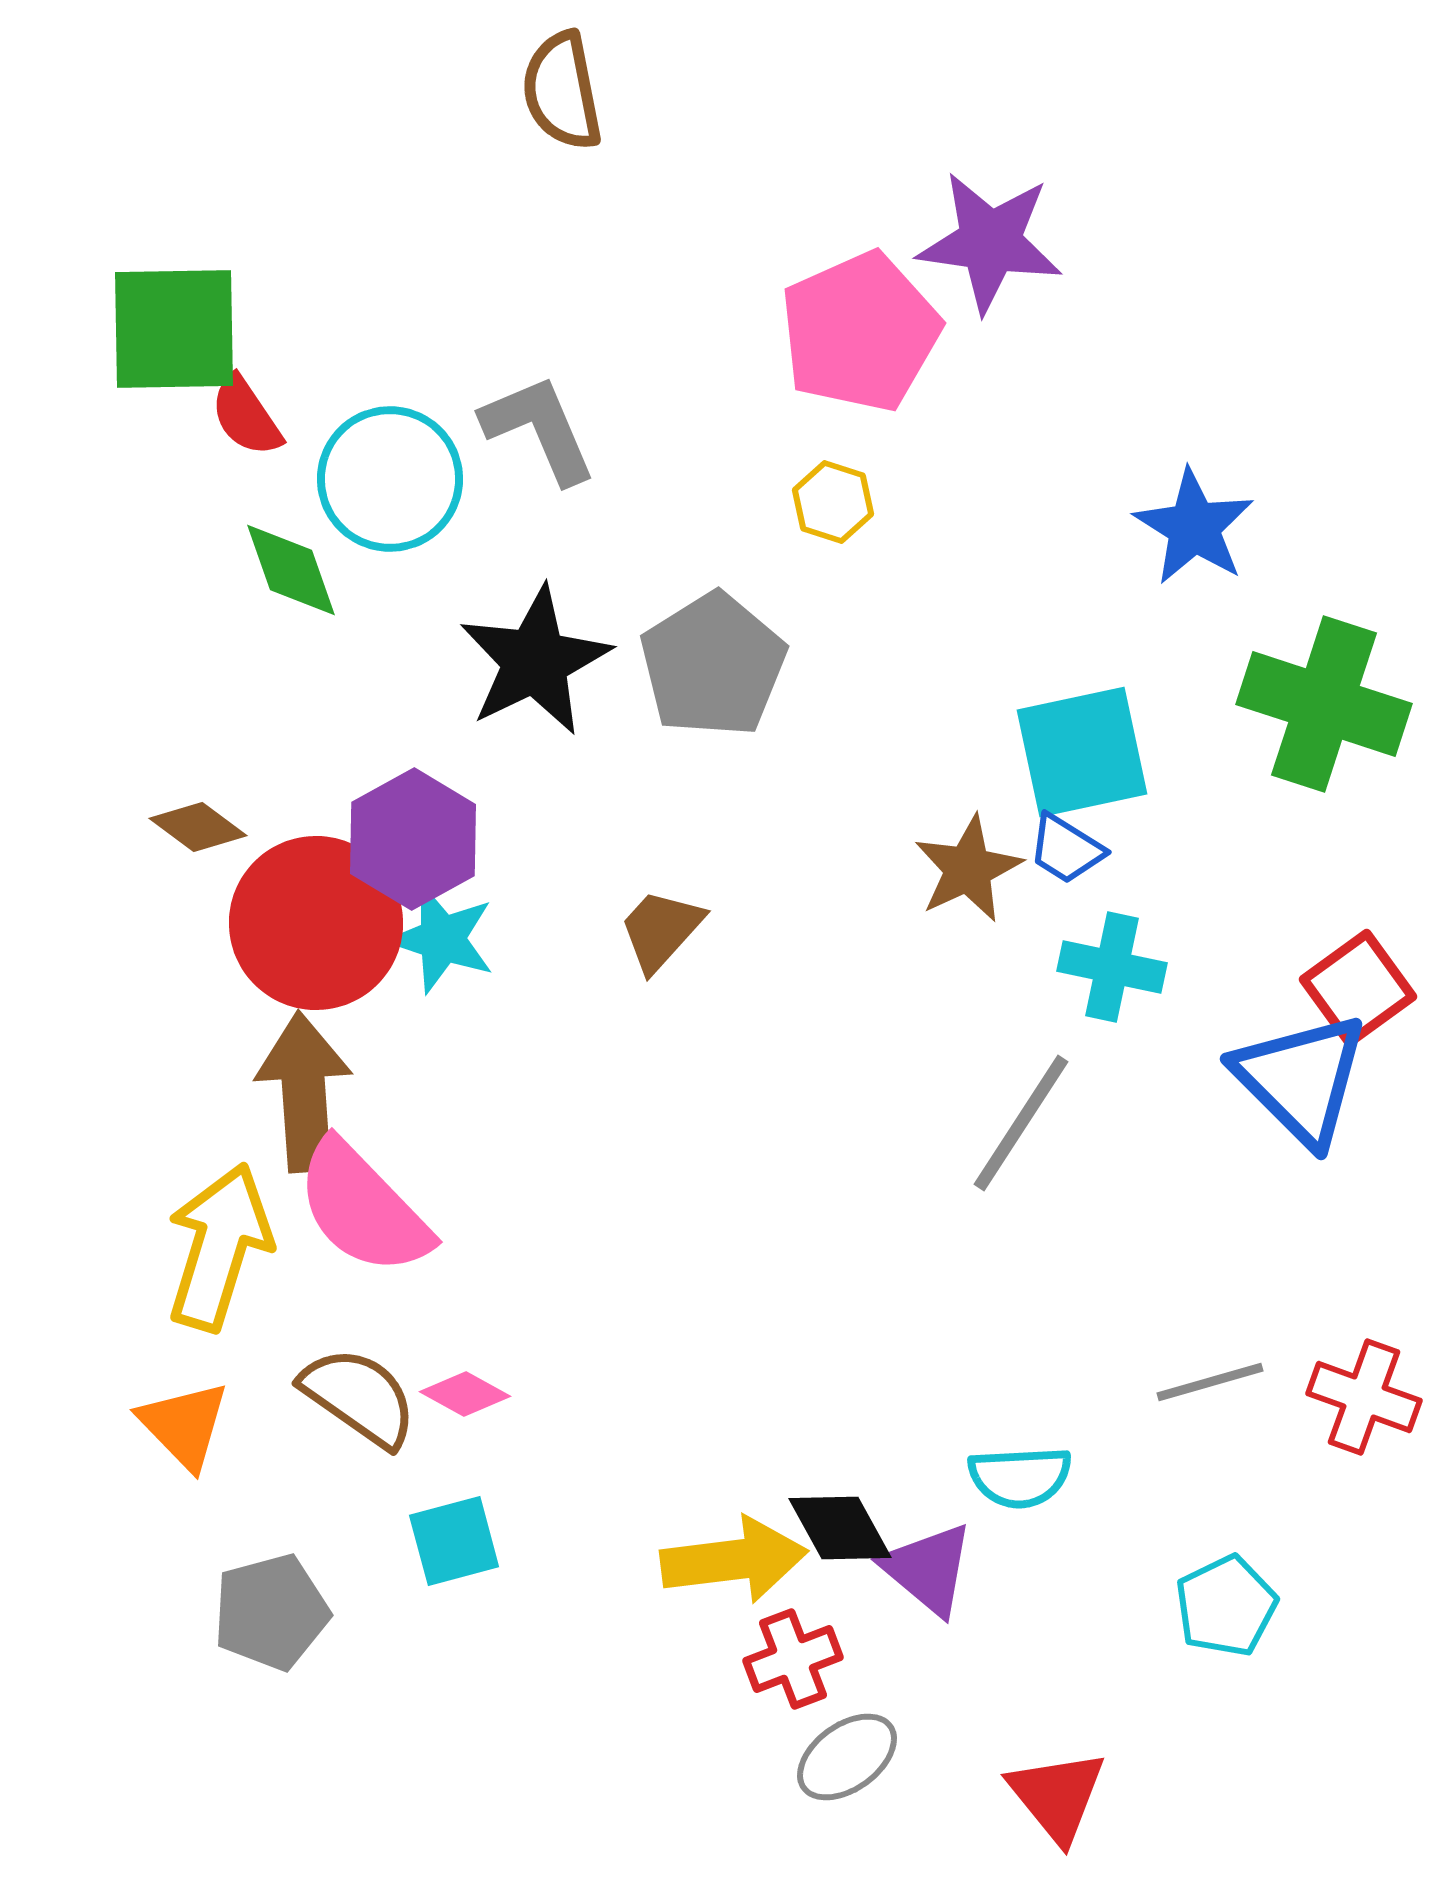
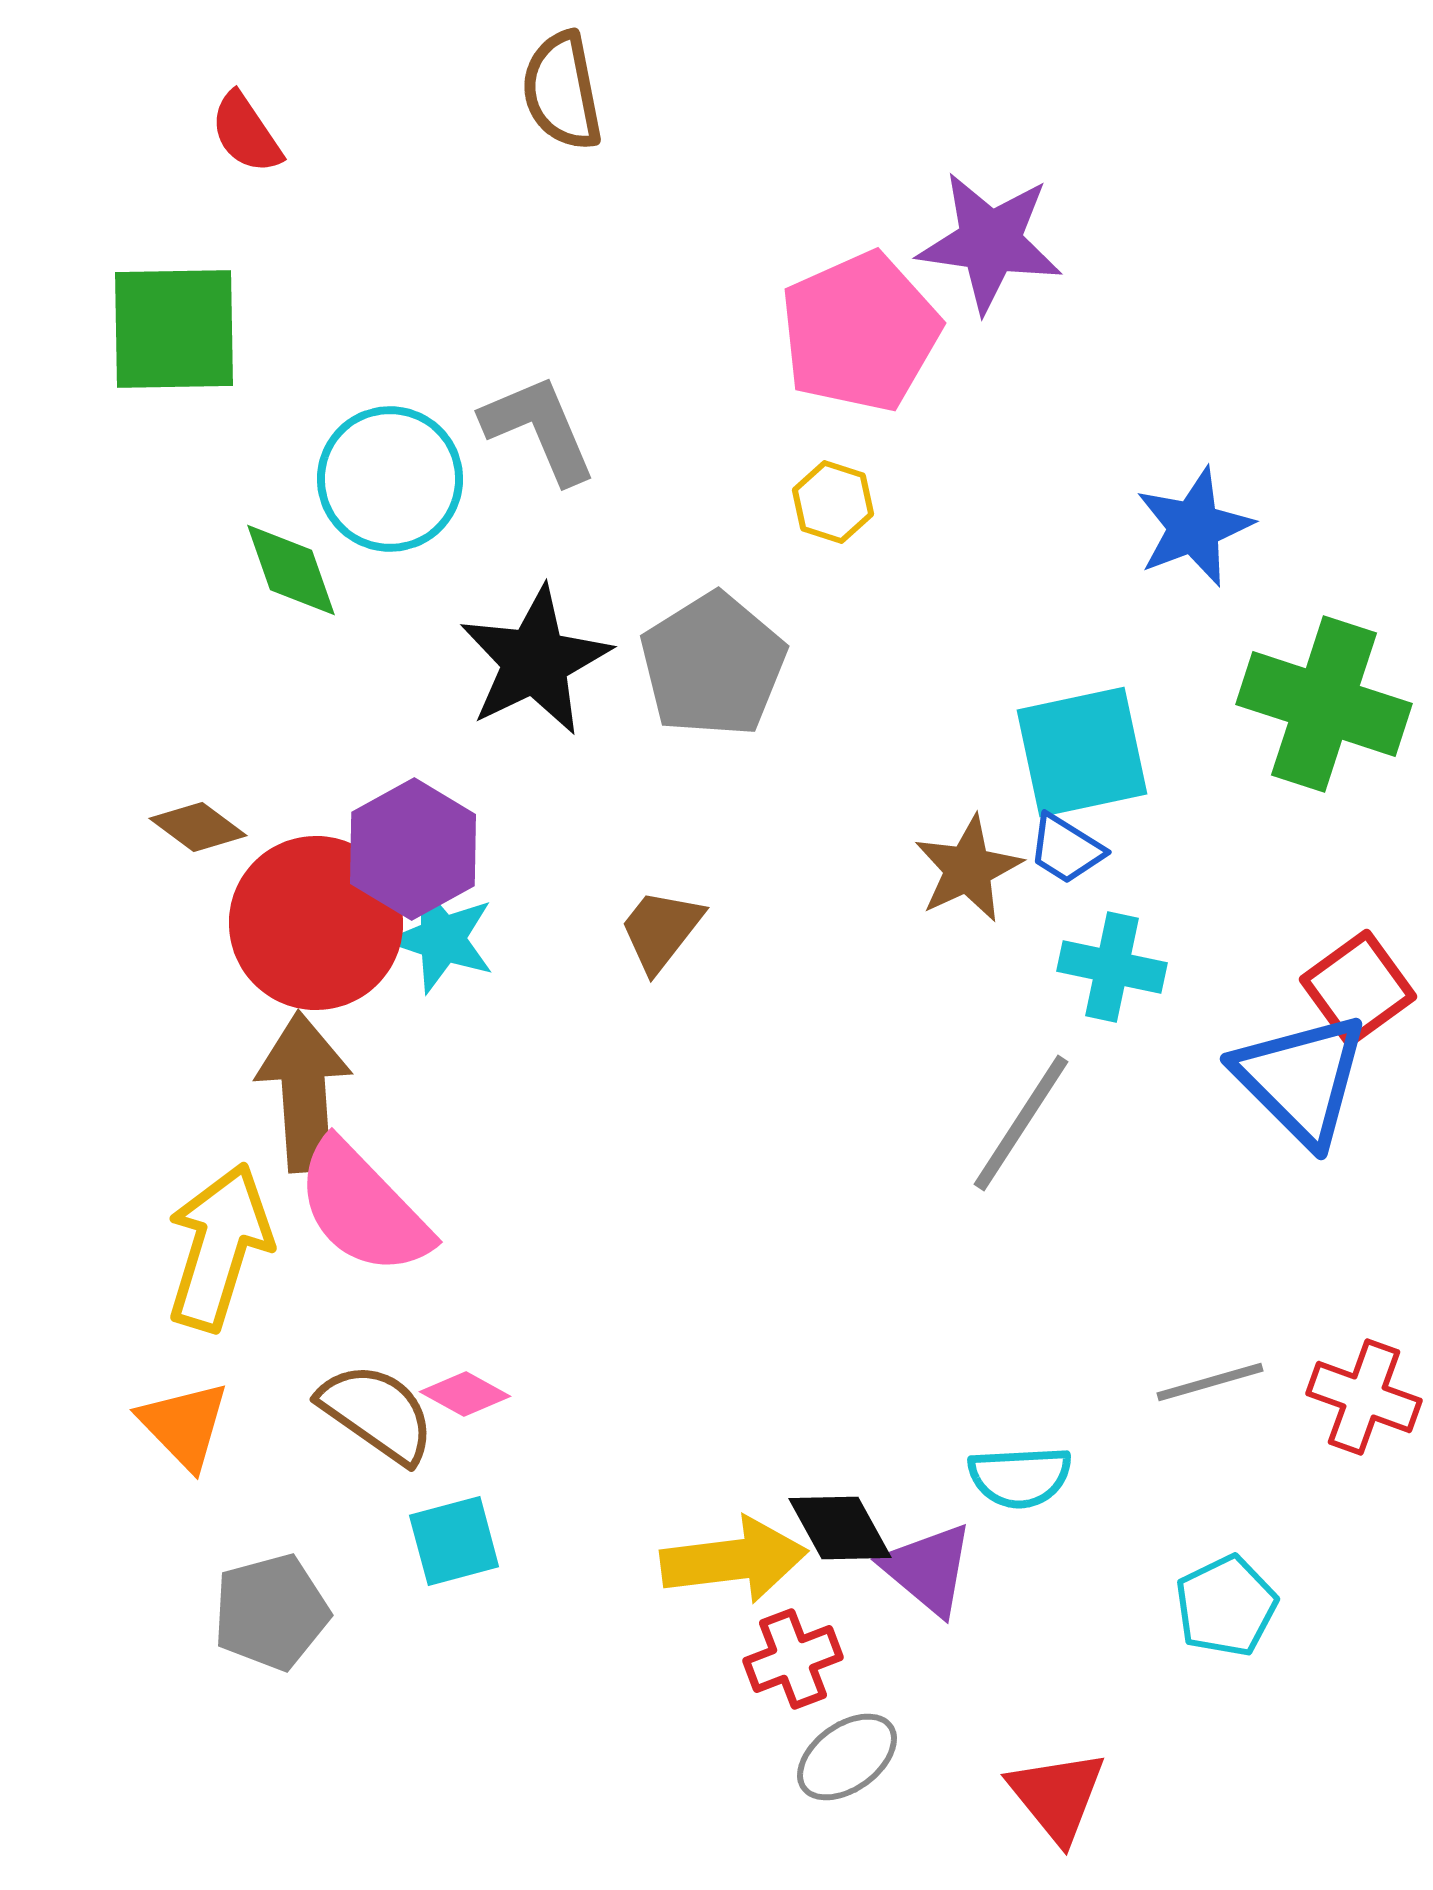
red semicircle at (246, 416): moved 283 px up
blue star at (1194, 527): rotated 19 degrees clockwise
purple hexagon at (413, 839): moved 10 px down
brown trapezoid at (661, 930): rotated 4 degrees counterclockwise
brown semicircle at (359, 1397): moved 18 px right, 16 px down
